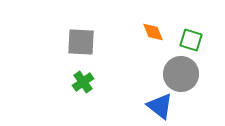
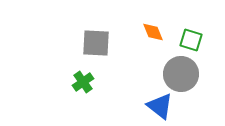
gray square: moved 15 px right, 1 px down
